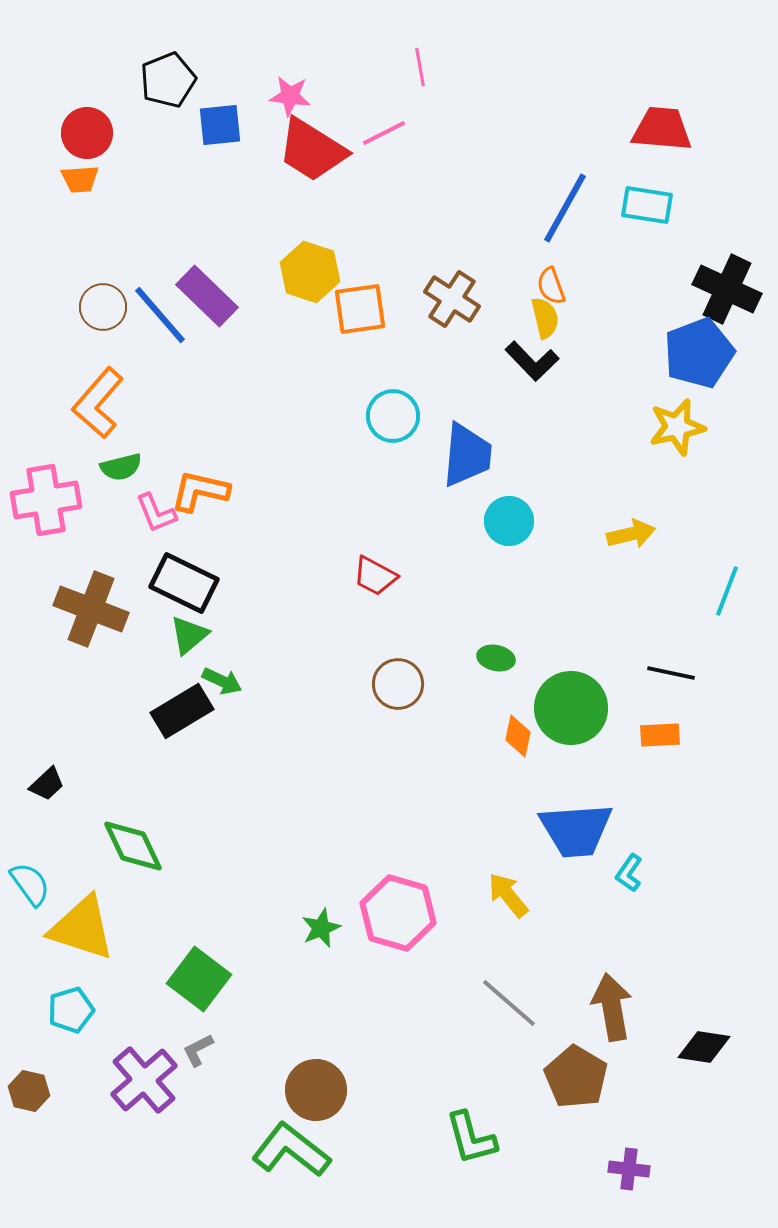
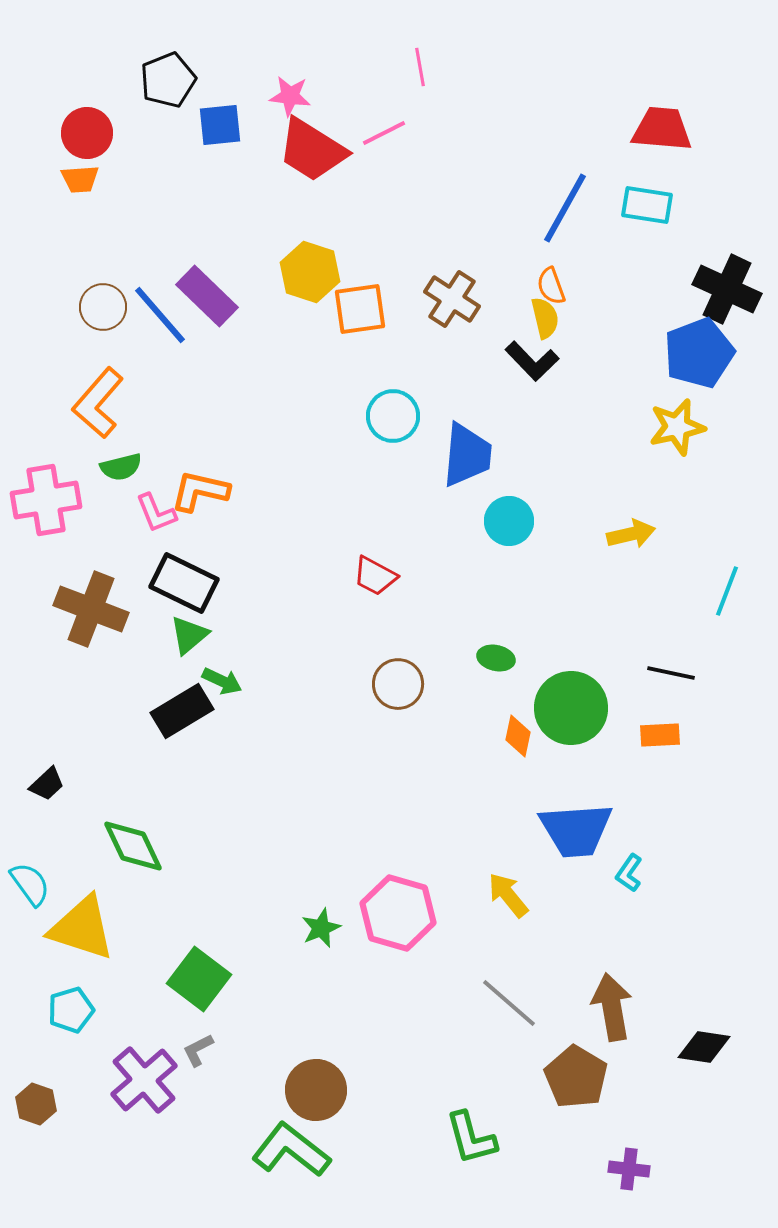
brown hexagon at (29, 1091): moved 7 px right, 13 px down; rotated 6 degrees clockwise
